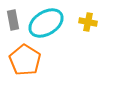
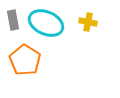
cyan ellipse: rotated 56 degrees clockwise
